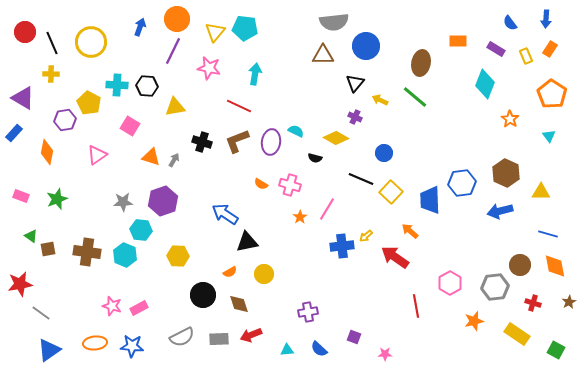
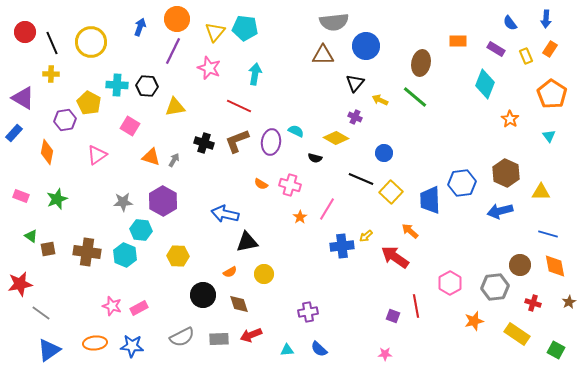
pink star at (209, 68): rotated 10 degrees clockwise
black cross at (202, 142): moved 2 px right, 1 px down
purple hexagon at (163, 201): rotated 12 degrees counterclockwise
blue arrow at (225, 214): rotated 20 degrees counterclockwise
purple square at (354, 337): moved 39 px right, 21 px up
